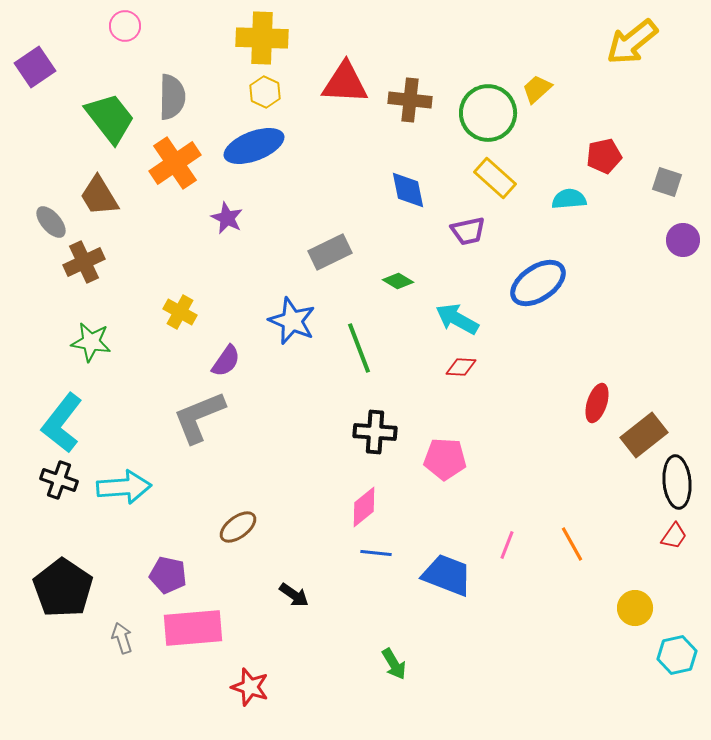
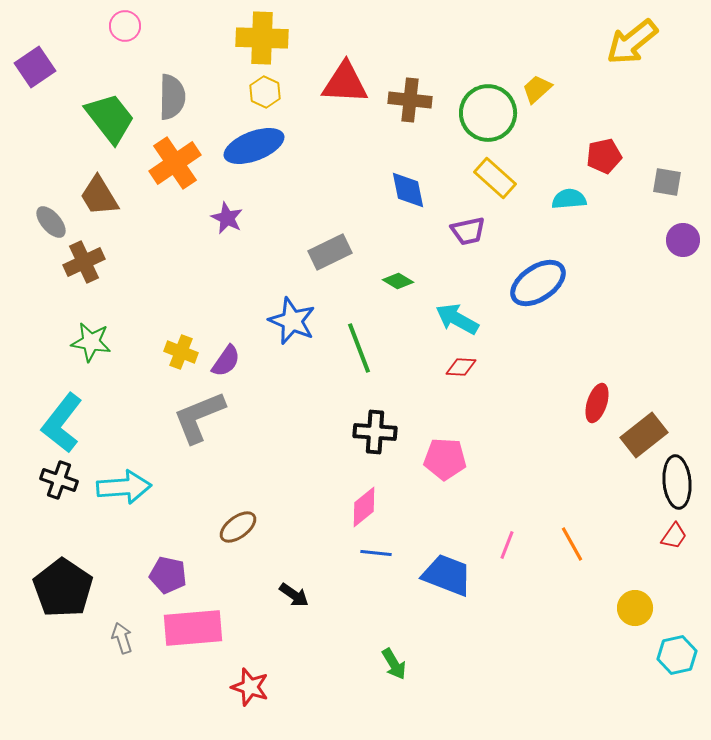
gray square at (667, 182): rotated 8 degrees counterclockwise
yellow cross at (180, 312): moved 1 px right, 40 px down; rotated 8 degrees counterclockwise
